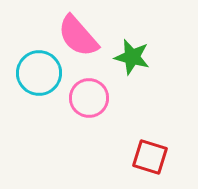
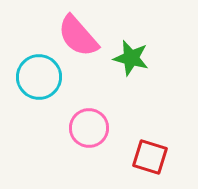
green star: moved 1 px left, 1 px down
cyan circle: moved 4 px down
pink circle: moved 30 px down
